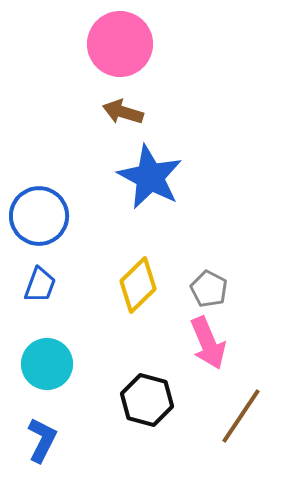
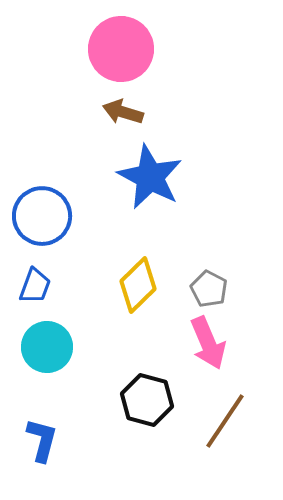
pink circle: moved 1 px right, 5 px down
blue circle: moved 3 px right
blue trapezoid: moved 5 px left, 1 px down
cyan circle: moved 17 px up
brown line: moved 16 px left, 5 px down
blue L-shape: rotated 12 degrees counterclockwise
